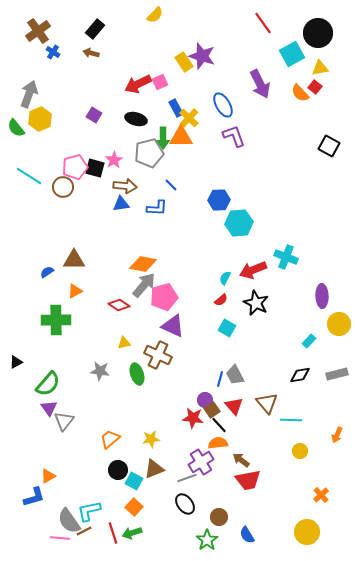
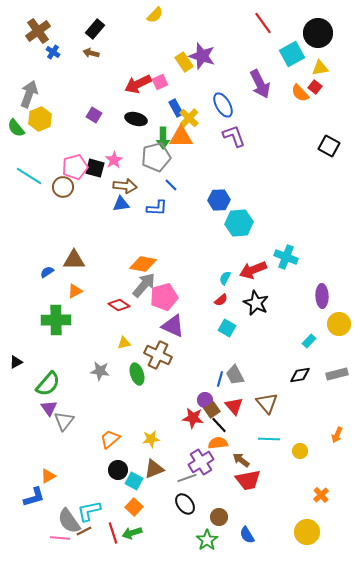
gray pentagon at (149, 153): moved 7 px right, 4 px down
cyan line at (291, 420): moved 22 px left, 19 px down
